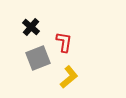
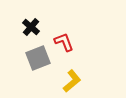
red L-shape: rotated 30 degrees counterclockwise
yellow L-shape: moved 3 px right, 4 px down
